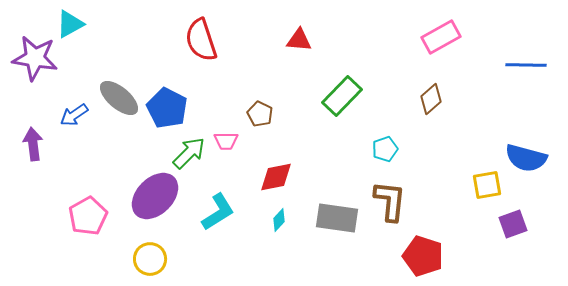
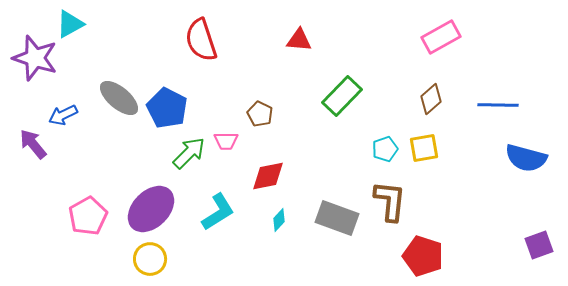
purple star: rotated 9 degrees clockwise
blue line: moved 28 px left, 40 px down
blue arrow: moved 11 px left; rotated 8 degrees clockwise
purple arrow: rotated 32 degrees counterclockwise
red diamond: moved 8 px left, 1 px up
yellow square: moved 63 px left, 37 px up
purple ellipse: moved 4 px left, 13 px down
gray rectangle: rotated 12 degrees clockwise
purple square: moved 26 px right, 21 px down
